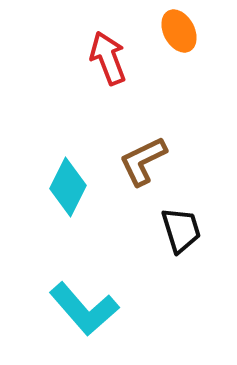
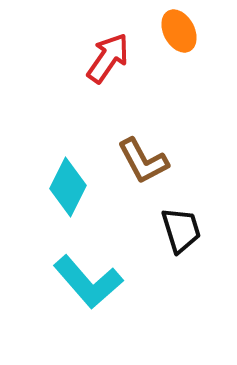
red arrow: rotated 56 degrees clockwise
brown L-shape: rotated 92 degrees counterclockwise
cyan L-shape: moved 4 px right, 27 px up
